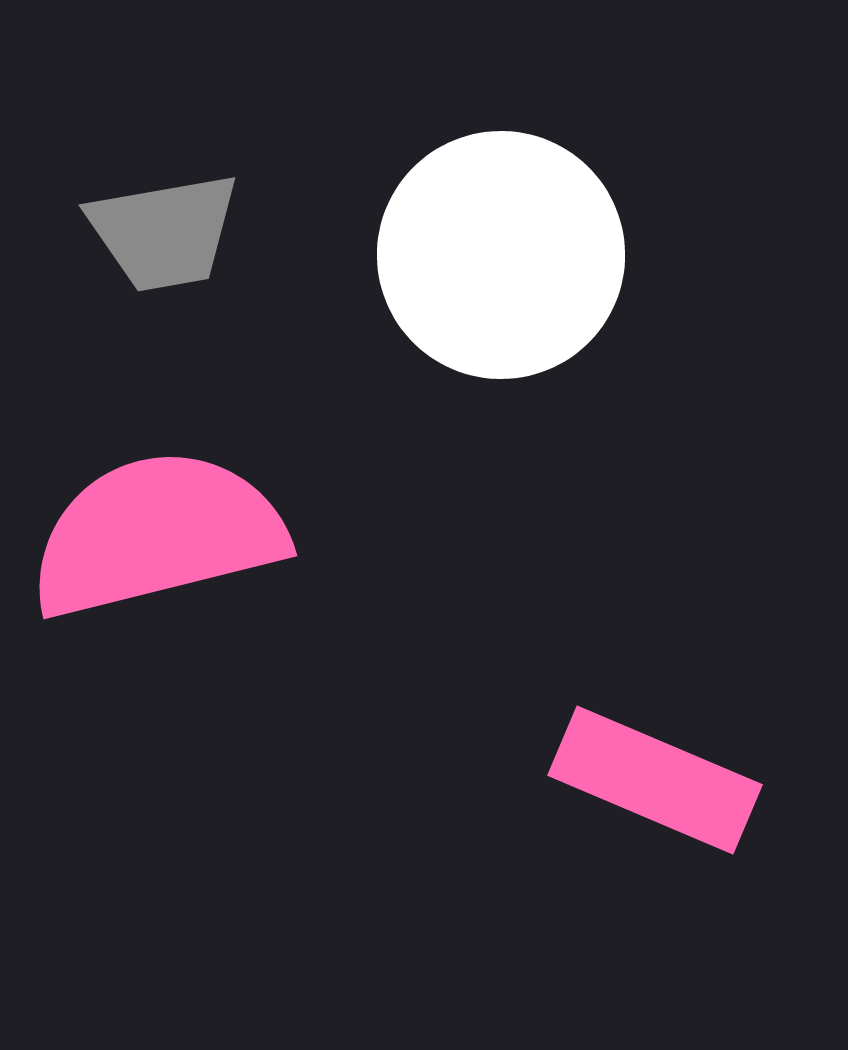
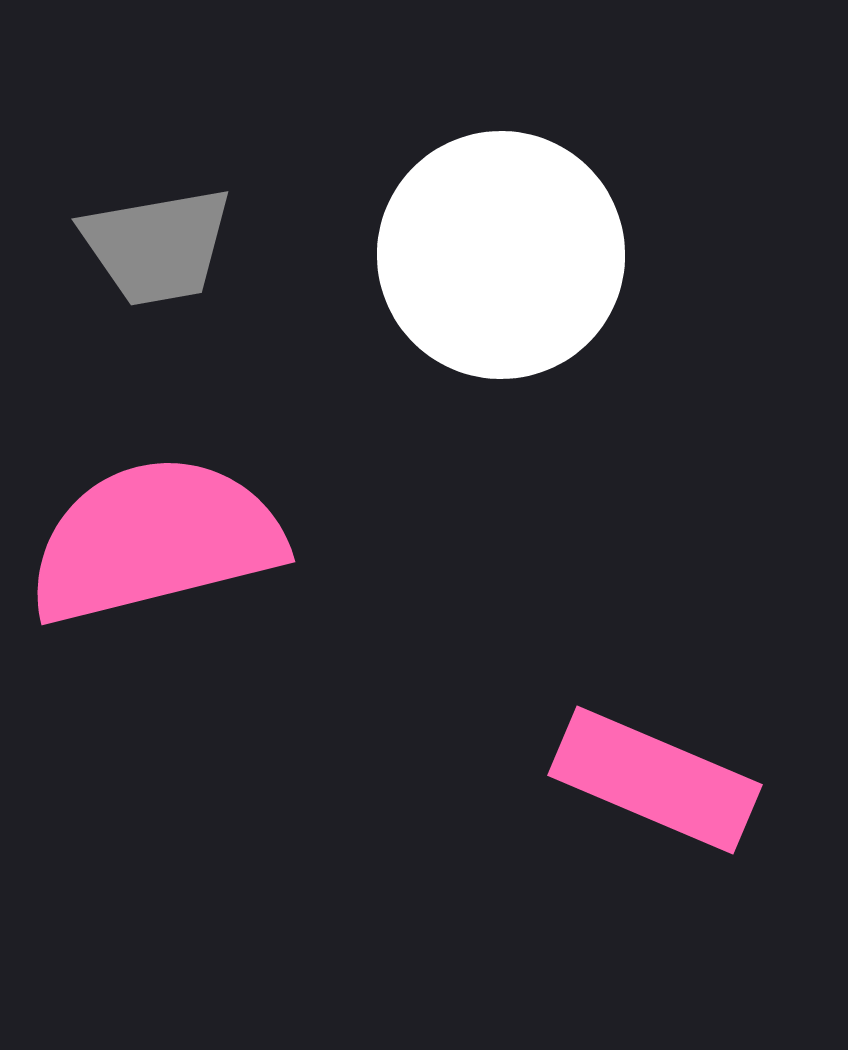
gray trapezoid: moved 7 px left, 14 px down
pink semicircle: moved 2 px left, 6 px down
